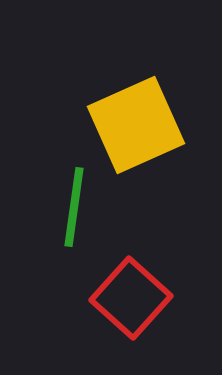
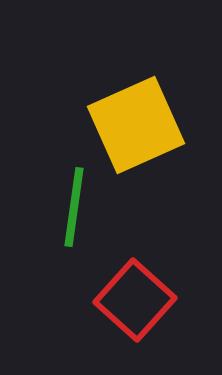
red square: moved 4 px right, 2 px down
